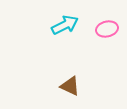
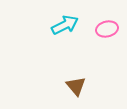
brown triangle: moved 6 px right; rotated 25 degrees clockwise
